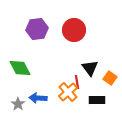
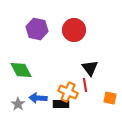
purple hexagon: rotated 20 degrees clockwise
green diamond: moved 1 px right, 2 px down
orange square: moved 20 px down; rotated 24 degrees counterclockwise
red line: moved 8 px right, 3 px down
orange cross: rotated 24 degrees counterclockwise
black rectangle: moved 36 px left, 4 px down
